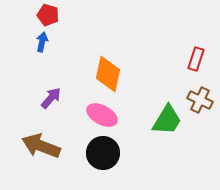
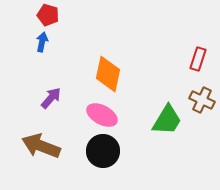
red rectangle: moved 2 px right
brown cross: moved 2 px right
black circle: moved 2 px up
